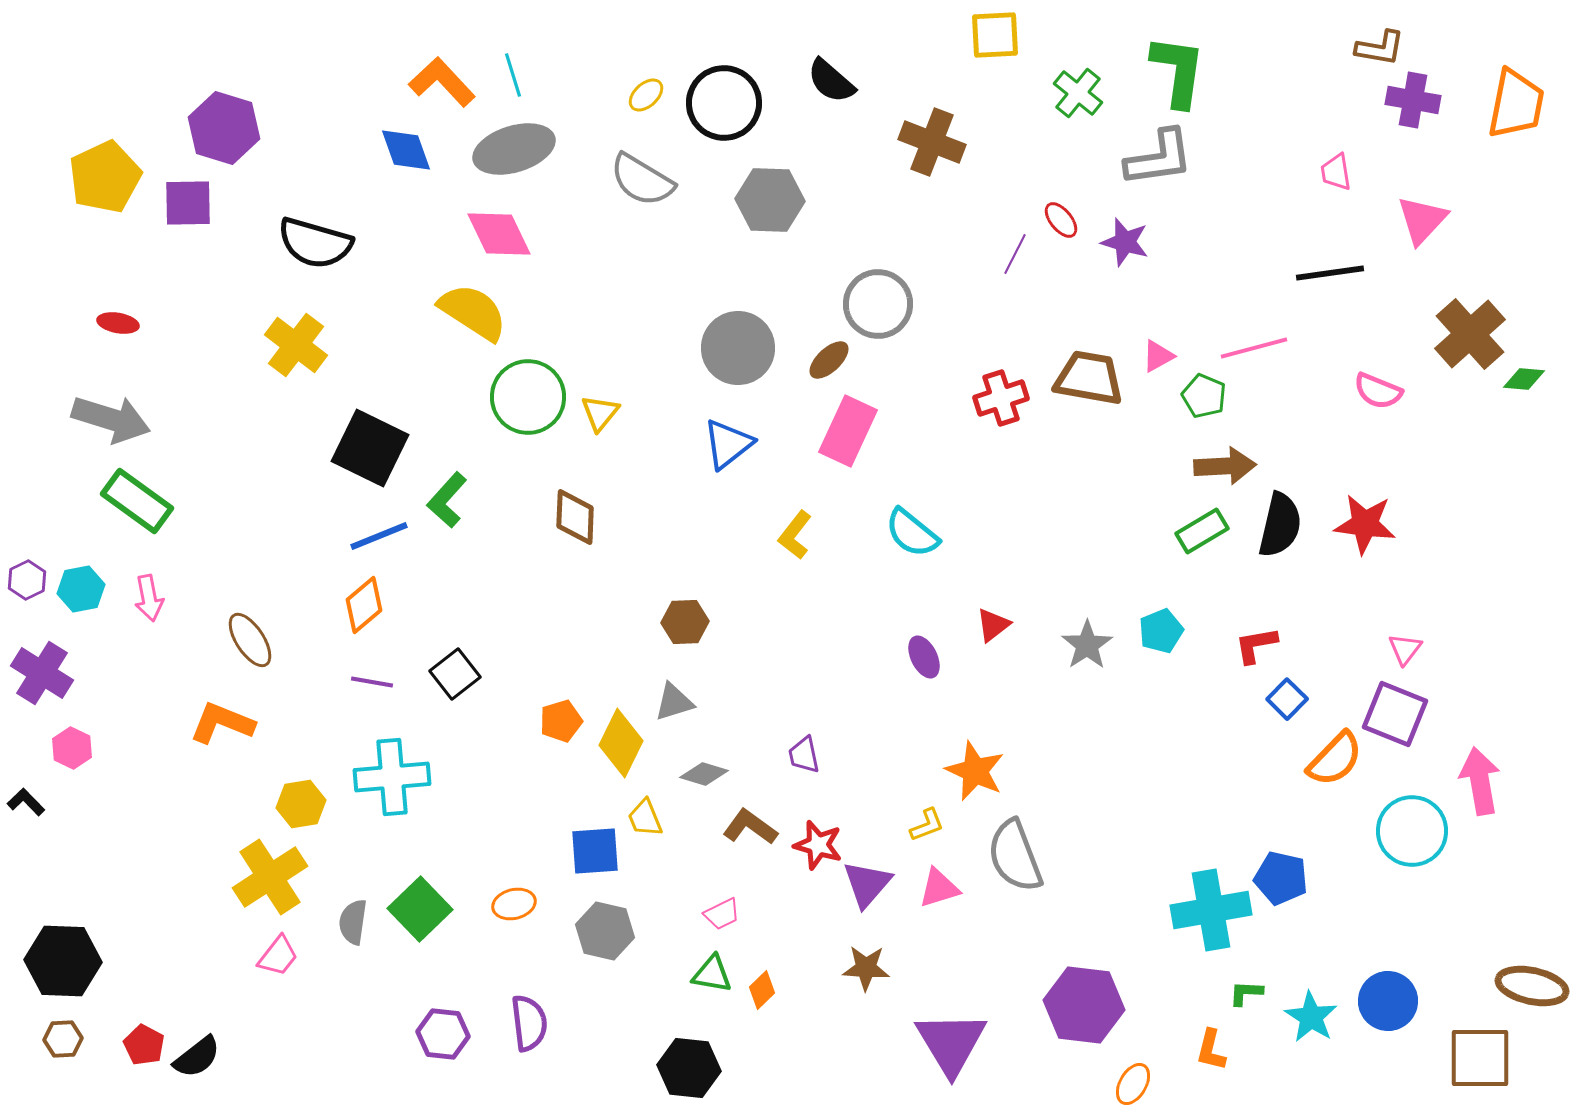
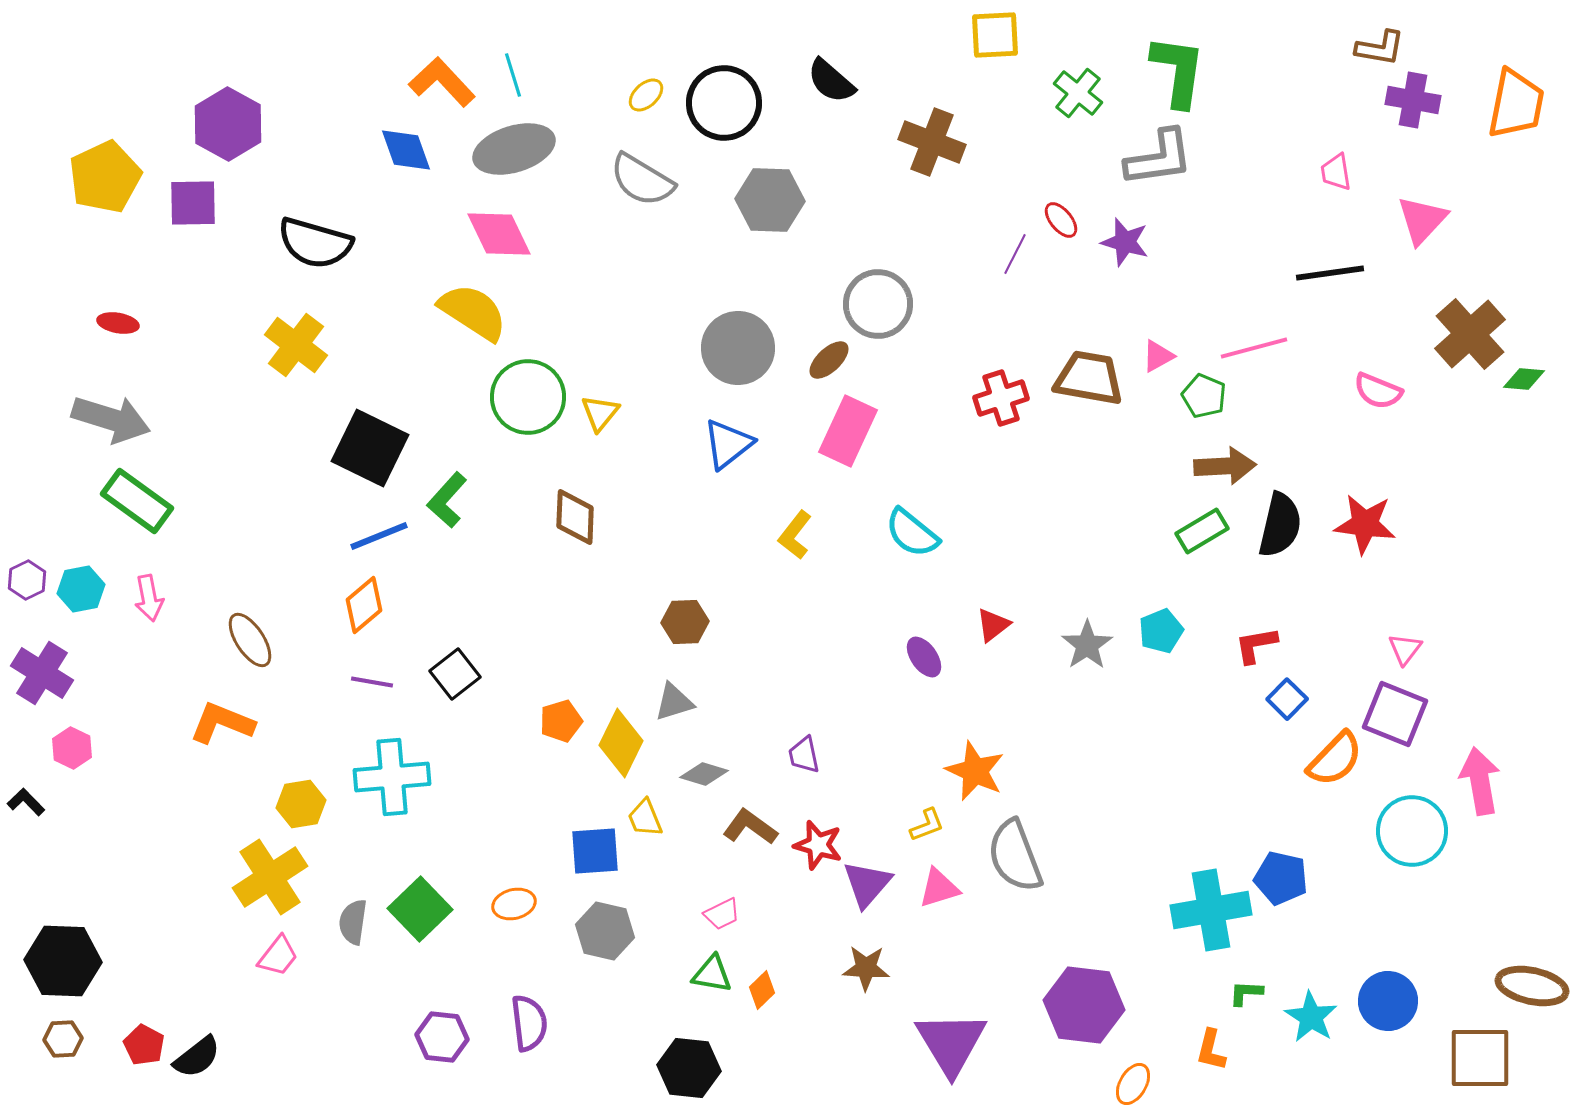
purple hexagon at (224, 128): moved 4 px right, 4 px up; rotated 12 degrees clockwise
purple square at (188, 203): moved 5 px right
purple ellipse at (924, 657): rotated 9 degrees counterclockwise
purple hexagon at (443, 1034): moved 1 px left, 3 px down
